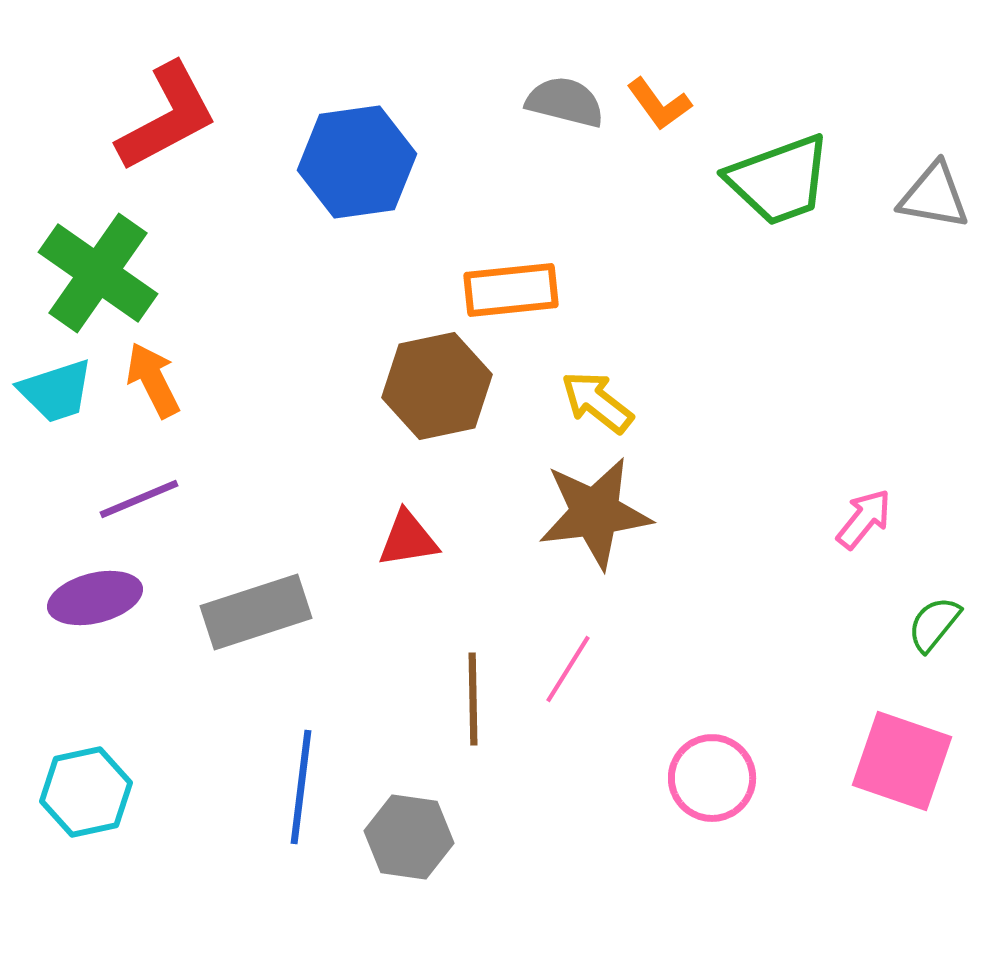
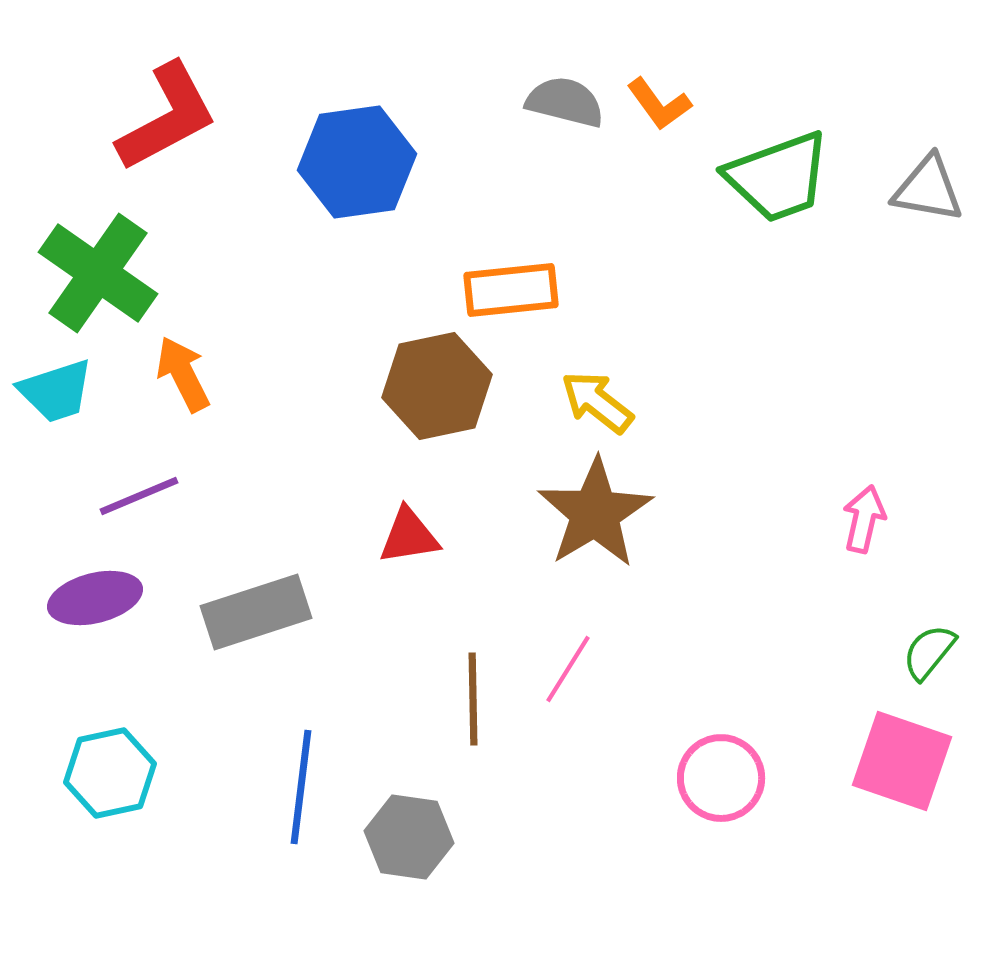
green trapezoid: moved 1 px left, 3 px up
gray triangle: moved 6 px left, 7 px up
orange arrow: moved 30 px right, 6 px up
purple line: moved 3 px up
brown star: rotated 24 degrees counterclockwise
pink arrow: rotated 26 degrees counterclockwise
red triangle: moved 1 px right, 3 px up
green semicircle: moved 5 px left, 28 px down
pink circle: moved 9 px right
cyan hexagon: moved 24 px right, 19 px up
